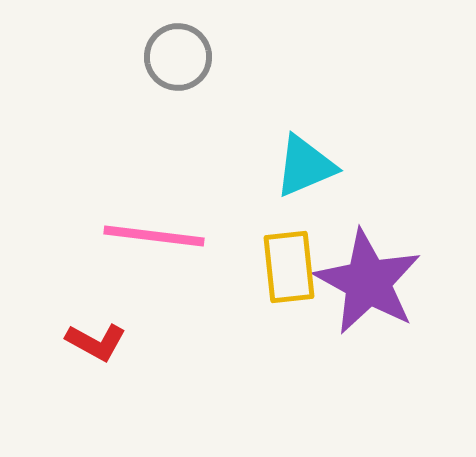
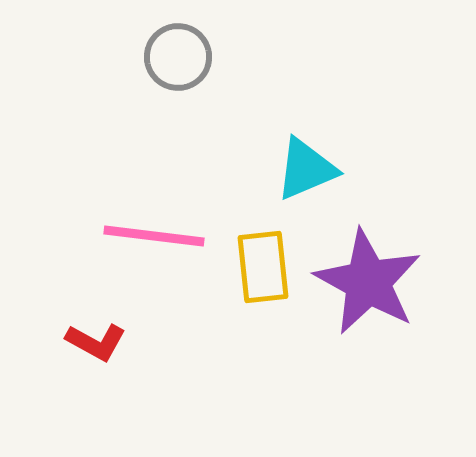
cyan triangle: moved 1 px right, 3 px down
yellow rectangle: moved 26 px left
